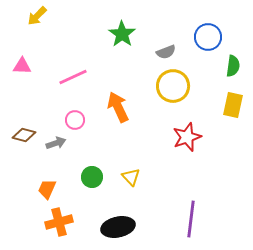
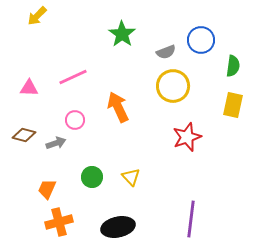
blue circle: moved 7 px left, 3 px down
pink triangle: moved 7 px right, 22 px down
